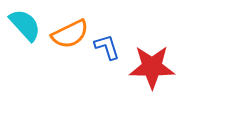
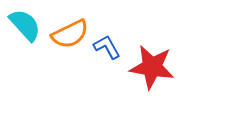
blue L-shape: rotated 12 degrees counterclockwise
red star: rotated 9 degrees clockwise
